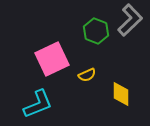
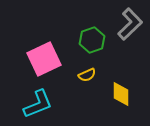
gray L-shape: moved 4 px down
green hexagon: moved 4 px left, 9 px down; rotated 20 degrees clockwise
pink square: moved 8 px left
